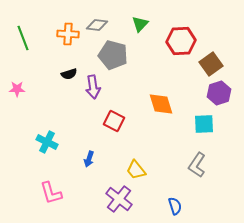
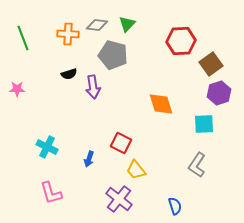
green triangle: moved 13 px left
red square: moved 7 px right, 22 px down
cyan cross: moved 5 px down
